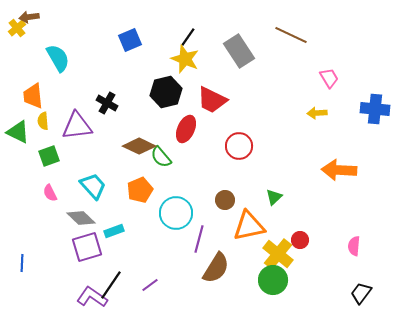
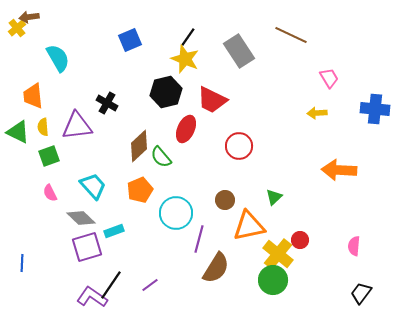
yellow semicircle at (43, 121): moved 6 px down
brown diamond at (139, 146): rotated 68 degrees counterclockwise
